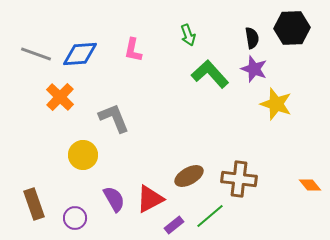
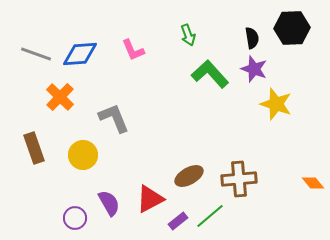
pink L-shape: rotated 35 degrees counterclockwise
brown cross: rotated 12 degrees counterclockwise
orange diamond: moved 3 px right, 2 px up
purple semicircle: moved 5 px left, 4 px down
brown rectangle: moved 56 px up
purple rectangle: moved 4 px right, 4 px up
